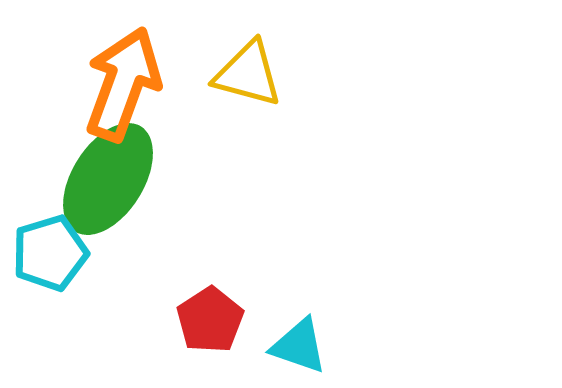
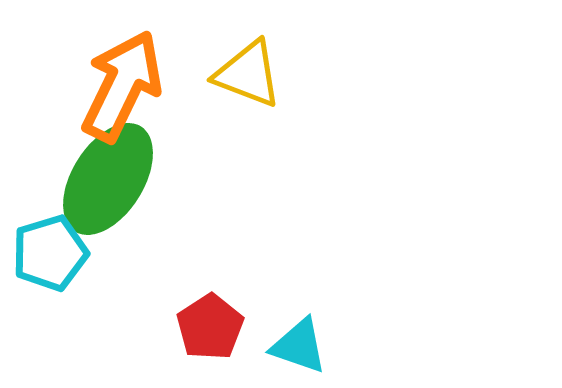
yellow triangle: rotated 6 degrees clockwise
orange arrow: moved 1 px left, 2 px down; rotated 6 degrees clockwise
red pentagon: moved 7 px down
